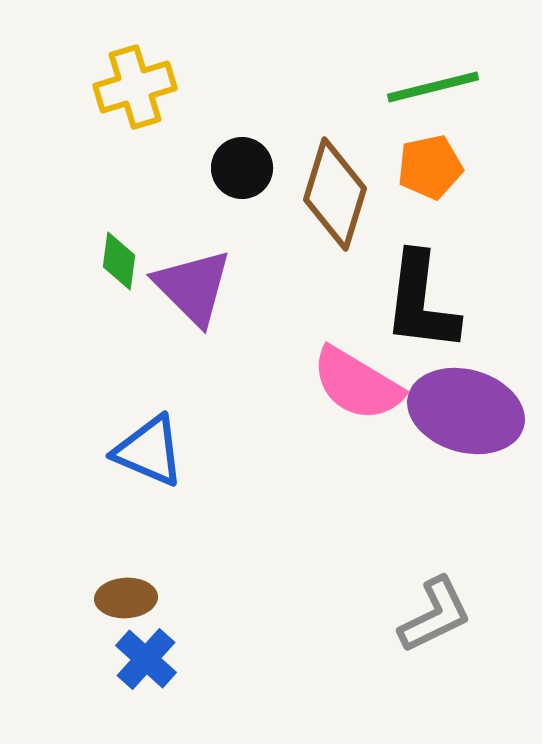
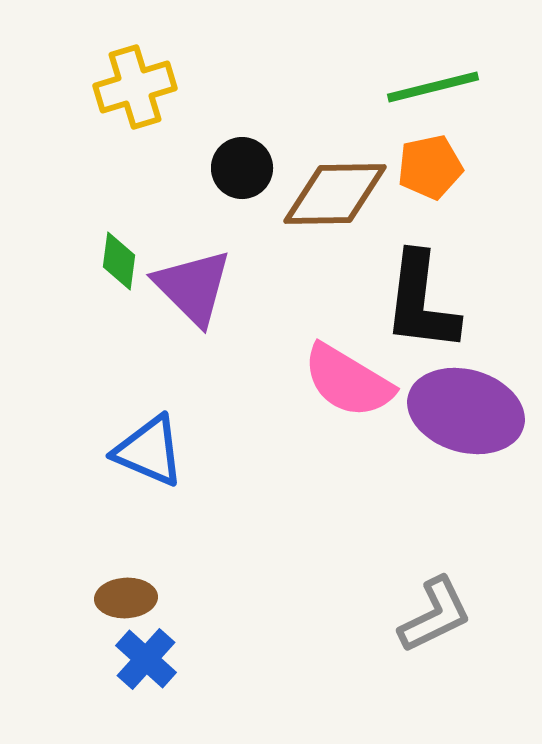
brown diamond: rotated 72 degrees clockwise
pink semicircle: moved 9 px left, 3 px up
